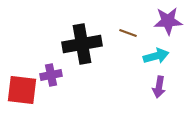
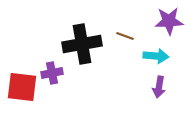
purple star: moved 1 px right
brown line: moved 3 px left, 3 px down
cyan arrow: rotated 20 degrees clockwise
purple cross: moved 1 px right, 2 px up
red square: moved 3 px up
